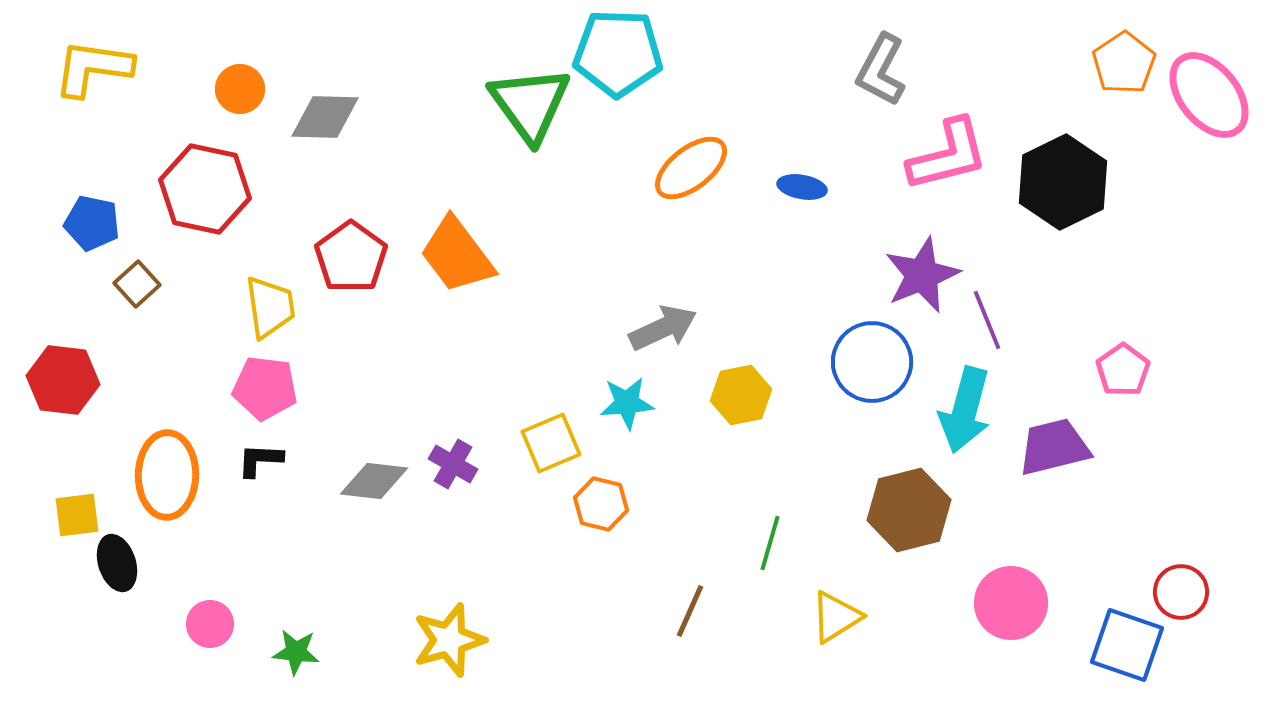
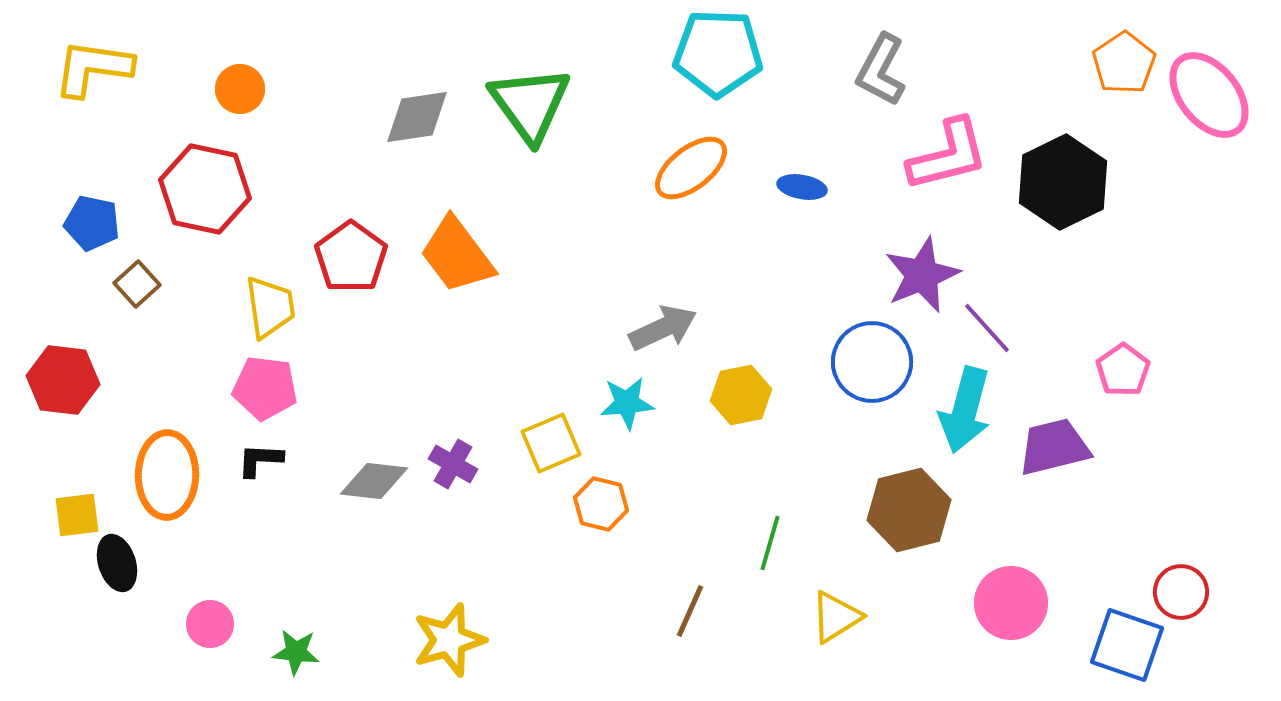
cyan pentagon at (618, 53): moved 100 px right
gray diamond at (325, 117): moved 92 px right; rotated 10 degrees counterclockwise
purple line at (987, 320): moved 8 px down; rotated 20 degrees counterclockwise
